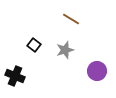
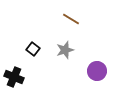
black square: moved 1 px left, 4 px down
black cross: moved 1 px left, 1 px down
